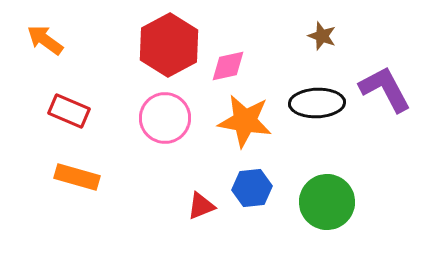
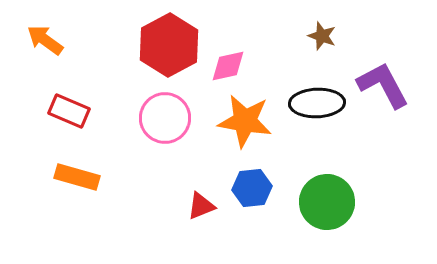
purple L-shape: moved 2 px left, 4 px up
